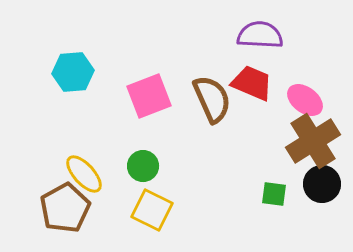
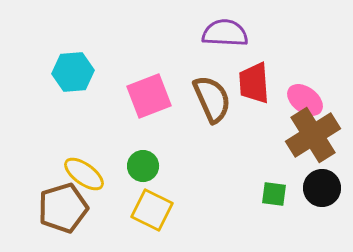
purple semicircle: moved 35 px left, 2 px up
red trapezoid: moved 2 px right; rotated 117 degrees counterclockwise
brown cross: moved 6 px up
yellow ellipse: rotated 12 degrees counterclockwise
black circle: moved 4 px down
brown pentagon: moved 2 px left; rotated 12 degrees clockwise
